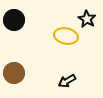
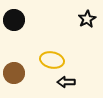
black star: rotated 12 degrees clockwise
yellow ellipse: moved 14 px left, 24 px down
black arrow: moved 1 px left, 1 px down; rotated 30 degrees clockwise
